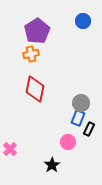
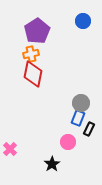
red diamond: moved 2 px left, 15 px up
black star: moved 1 px up
